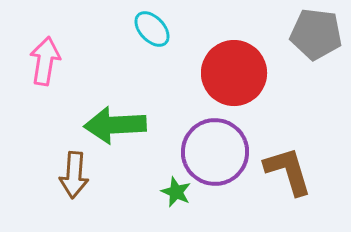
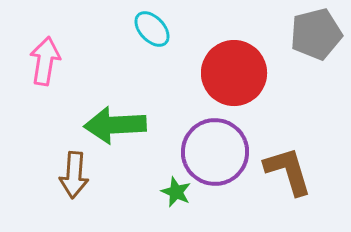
gray pentagon: rotated 21 degrees counterclockwise
